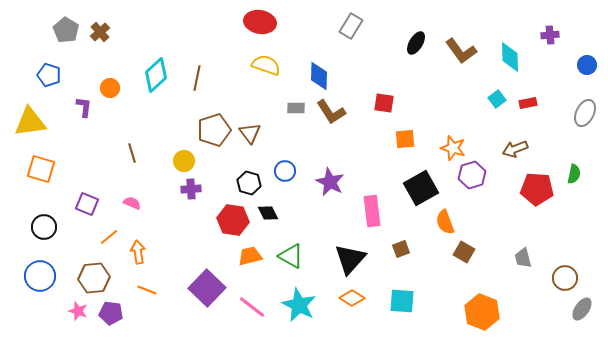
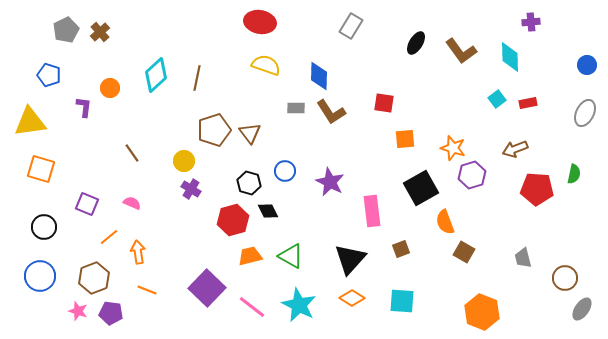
gray pentagon at (66, 30): rotated 15 degrees clockwise
purple cross at (550, 35): moved 19 px left, 13 px up
brown line at (132, 153): rotated 18 degrees counterclockwise
purple cross at (191, 189): rotated 36 degrees clockwise
black diamond at (268, 213): moved 2 px up
red hexagon at (233, 220): rotated 24 degrees counterclockwise
brown hexagon at (94, 278): rotated 16 degrees counterclockwise
